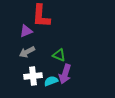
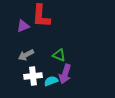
purple triangle: moved 3 px left, 5 px up
gray arrow: moved 1 px left, 3 px down
